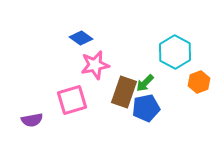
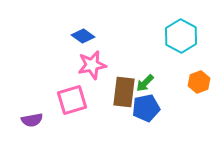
blue diamond: moved 2 px right, 2 px up
cyan hexagon: moved 6 px right, 16 px up
pink star: moved 3 px left
brown rectangle: rotated 12 degrees counterclockwise
